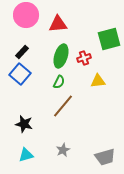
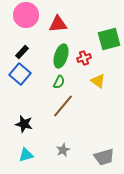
yellow triangle: rotated 42 degrees clockwise
gray trapezoid: moved 1 px left
